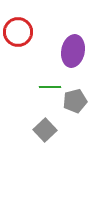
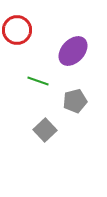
red circle: moved 1 px left, 2 px up
purple ellipse: rotated 32 degrees clockwise
green line: moved 12 px left, 6 px up; rotated 20 degrees clockwise
